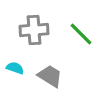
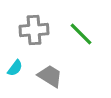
cyan semicircle: rotated 108 degrees clockwise
